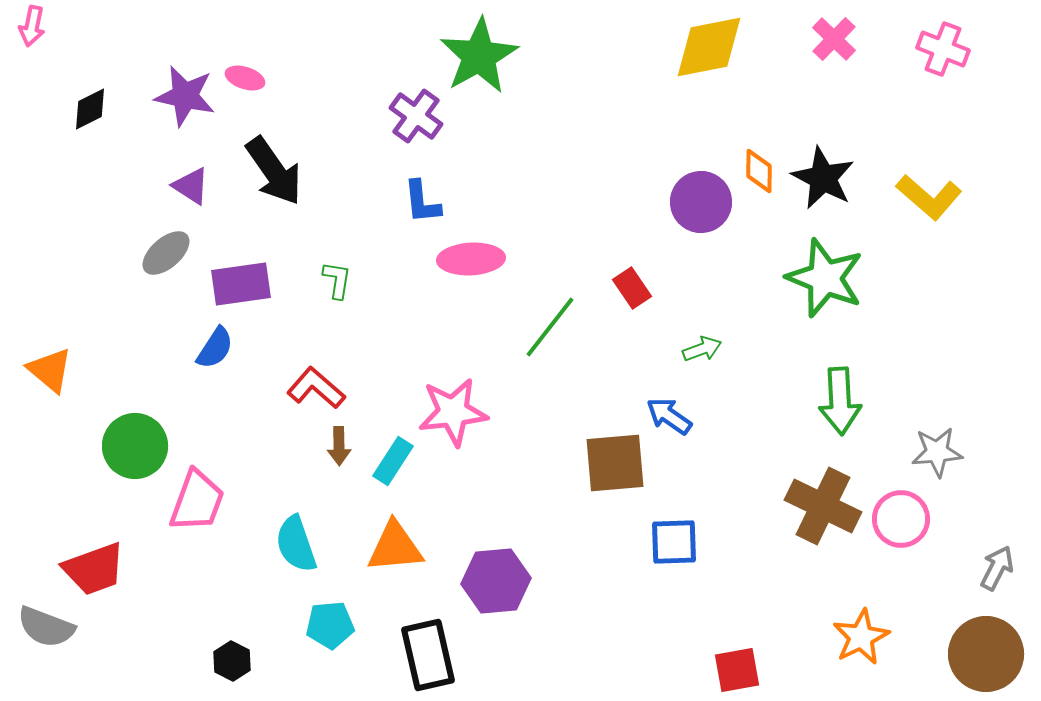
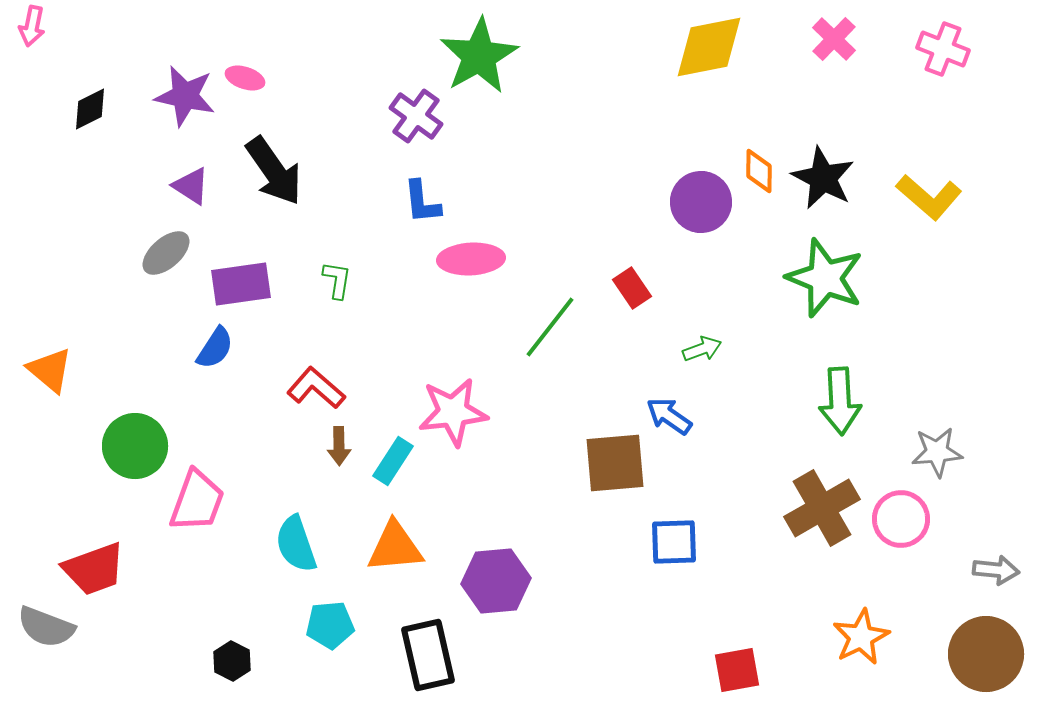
brown cross at (823, 506): moved 1 px left, 2 px down; rotated 34 degrees clockwise
gray arrow at (997, 568): moved 1 px left, 2 px down; rotated 69 degrees clockwise
